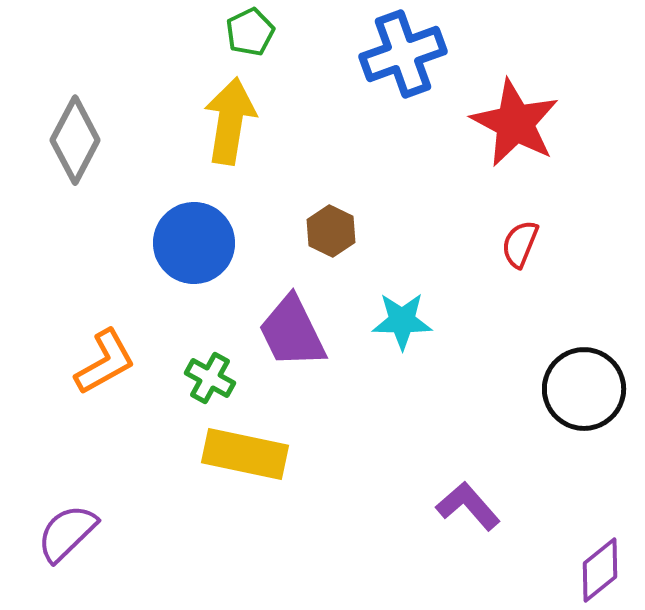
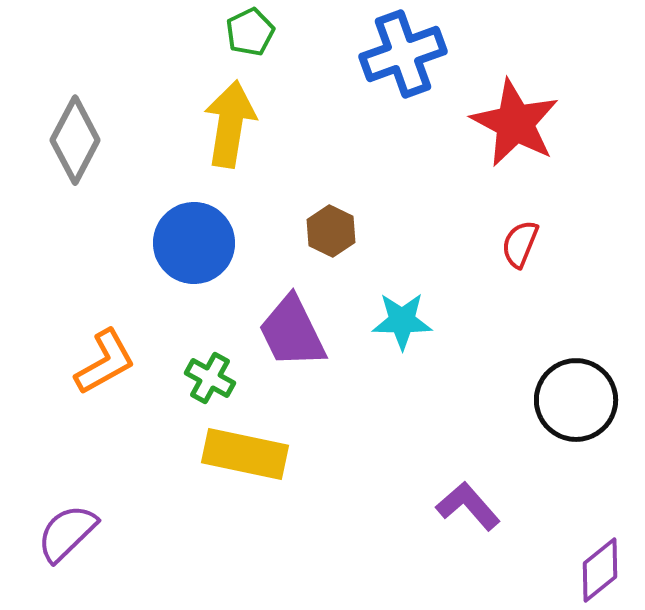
yellow arrow: moved 3 px down
black circle: moved 8 px left, 11 px down
